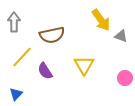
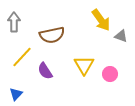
pink circle: moved 15 px left, 4 px up
